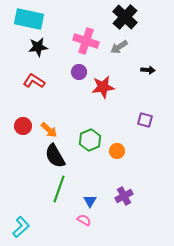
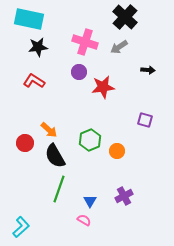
pink cross: moved 1 px left, 1 px down
red circle: moved 2 px right, 17 px down
